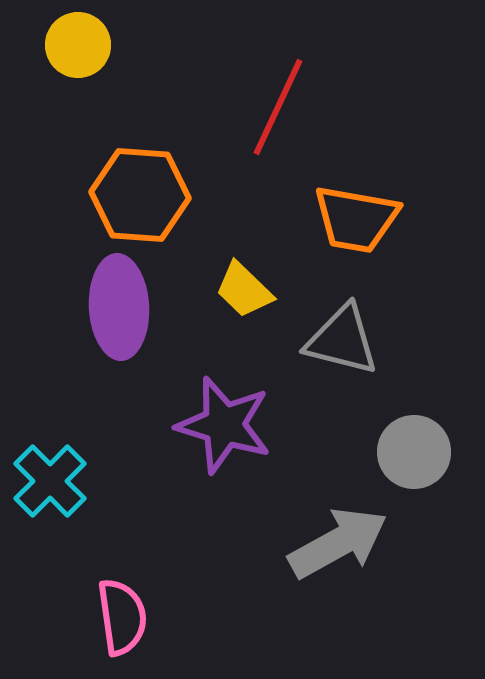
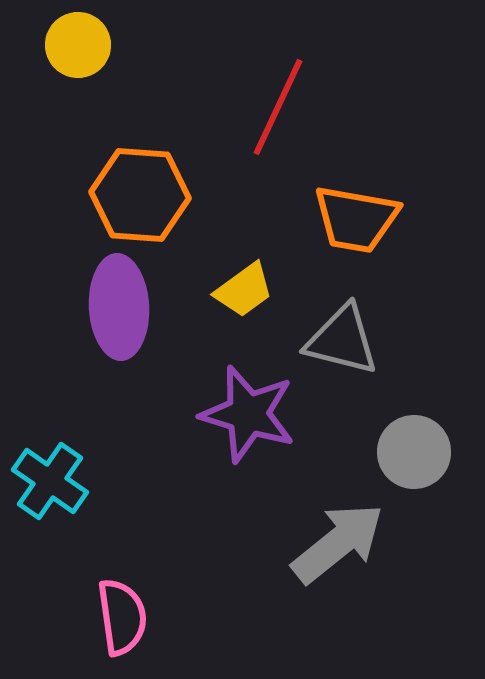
yellow trapezoid: rotated 80 degrees counterclockwise
purple star: moved 24 px right, 11 px up
cyan cross: rotated 10 degrees counterclockwise
gray arrow: rotated 10 degrees counterclockwise
